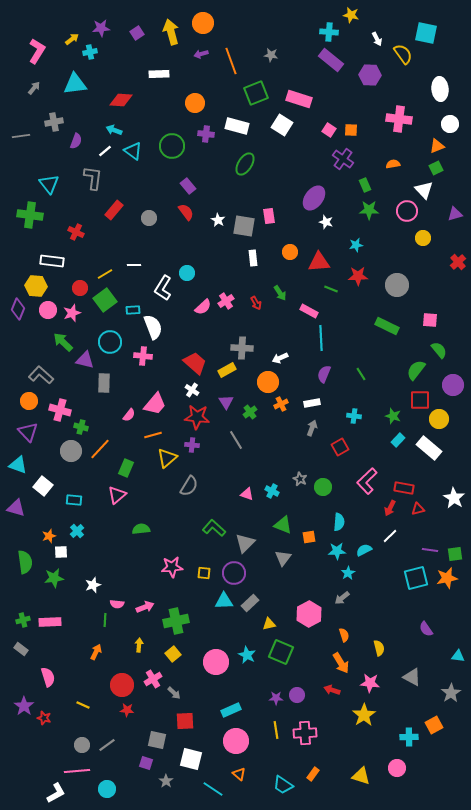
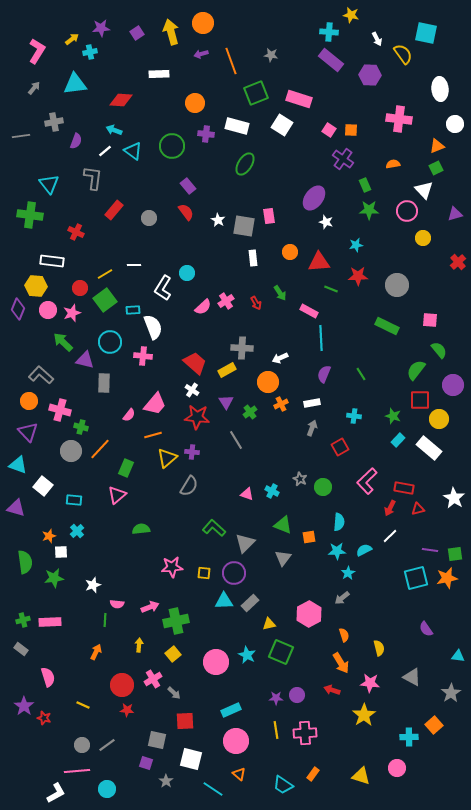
white circle at (450, 124): moved 5 px right
purple cross at (192, 445): moved 7 px down
pink arrow at (145, 607): moved 5 px right
orange square at (434, 725): rotated 12 degrees counterclockwise
